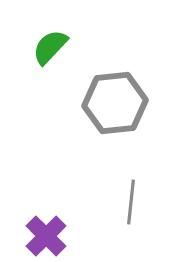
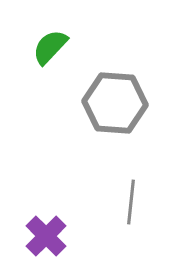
gray hexagon: rotated 10 degrees clockwise
